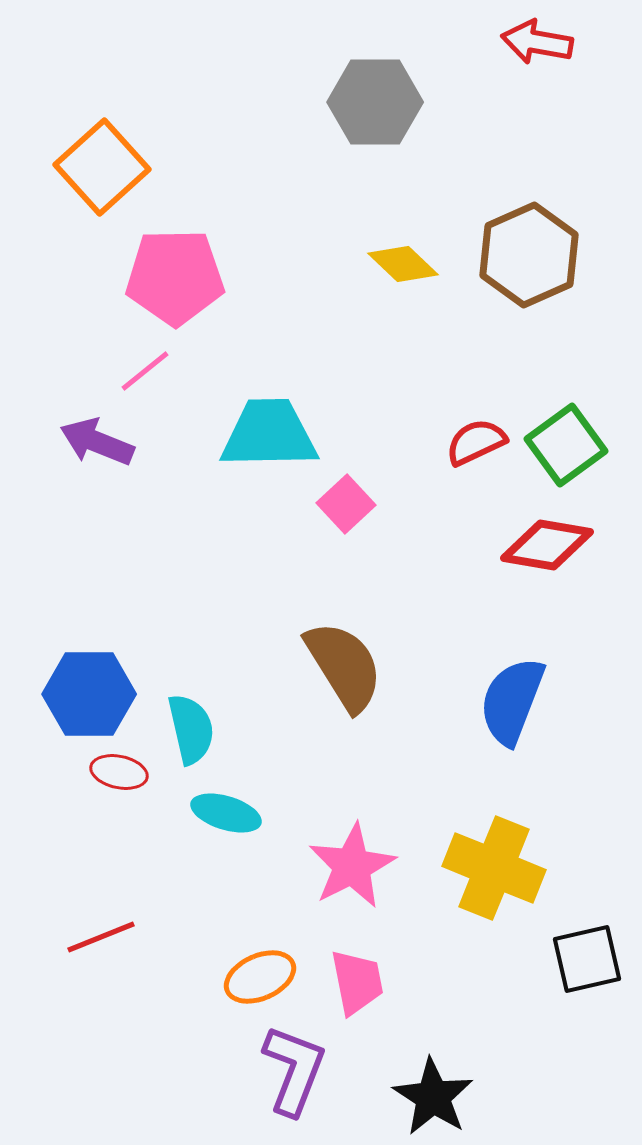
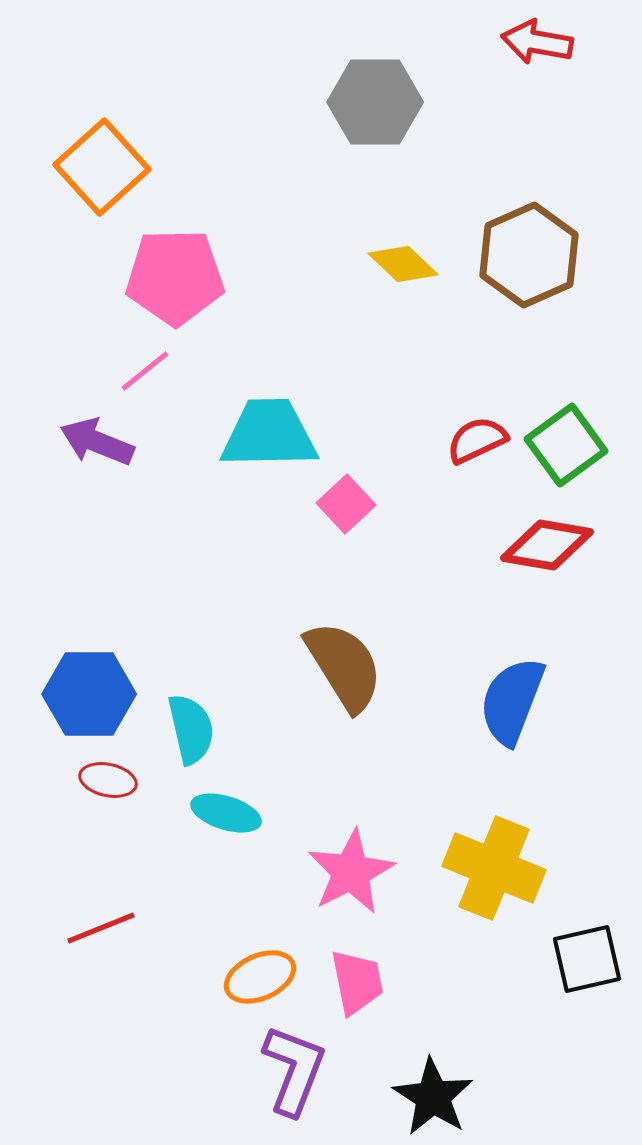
red semicircle: moved 1 px right, 2 px up
red ellipse: moved 11 px left, 8 px down
pink star: moved 1 px left, 6 px down
red line: moved 9 px up
